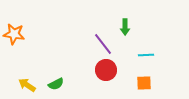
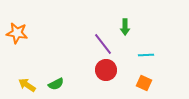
orange star: moved 3 px right, 1 px up
orange square: rotated 28 degrees clockwise
